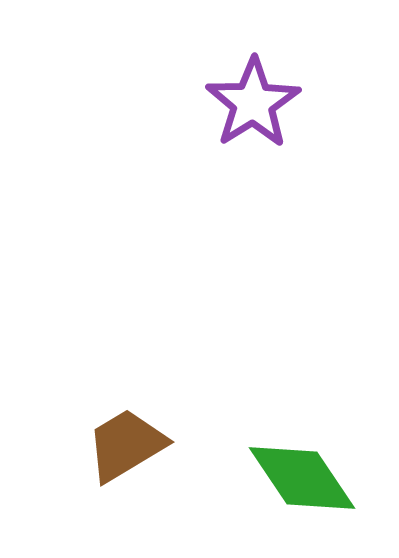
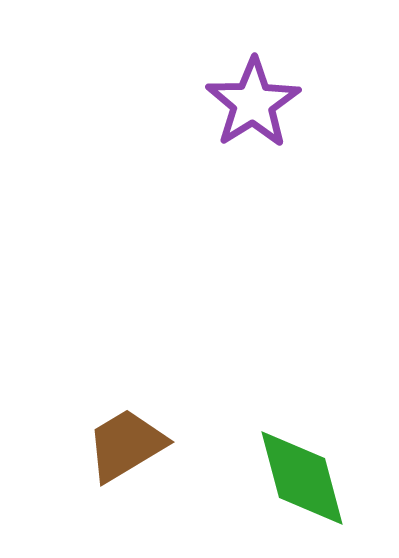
green diamond: rotated 19 degrees clockwise
